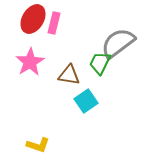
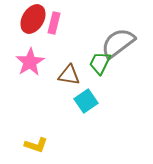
yellow L-shape: moved 2 px left
